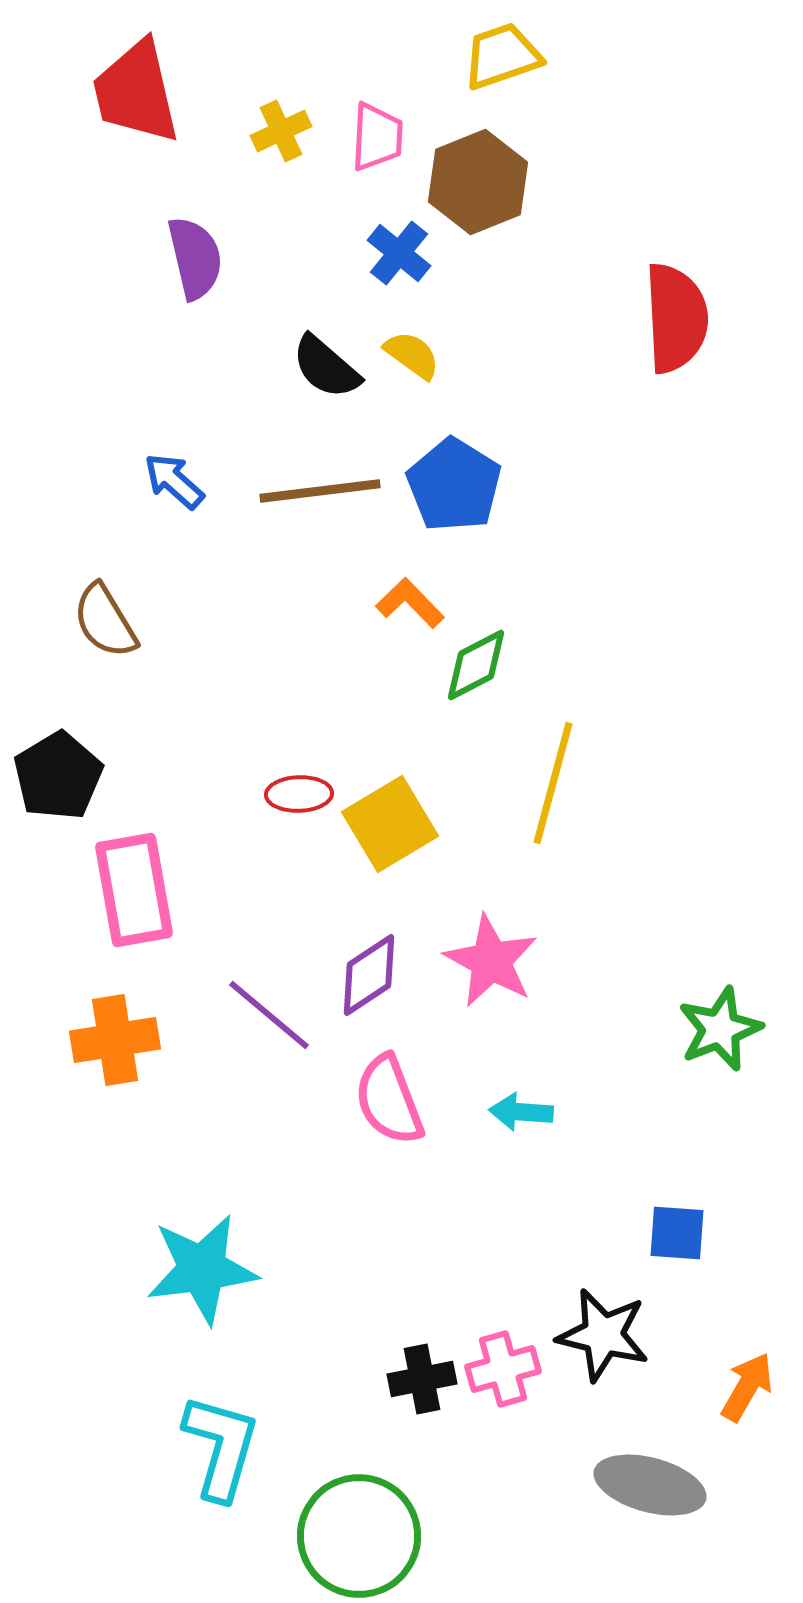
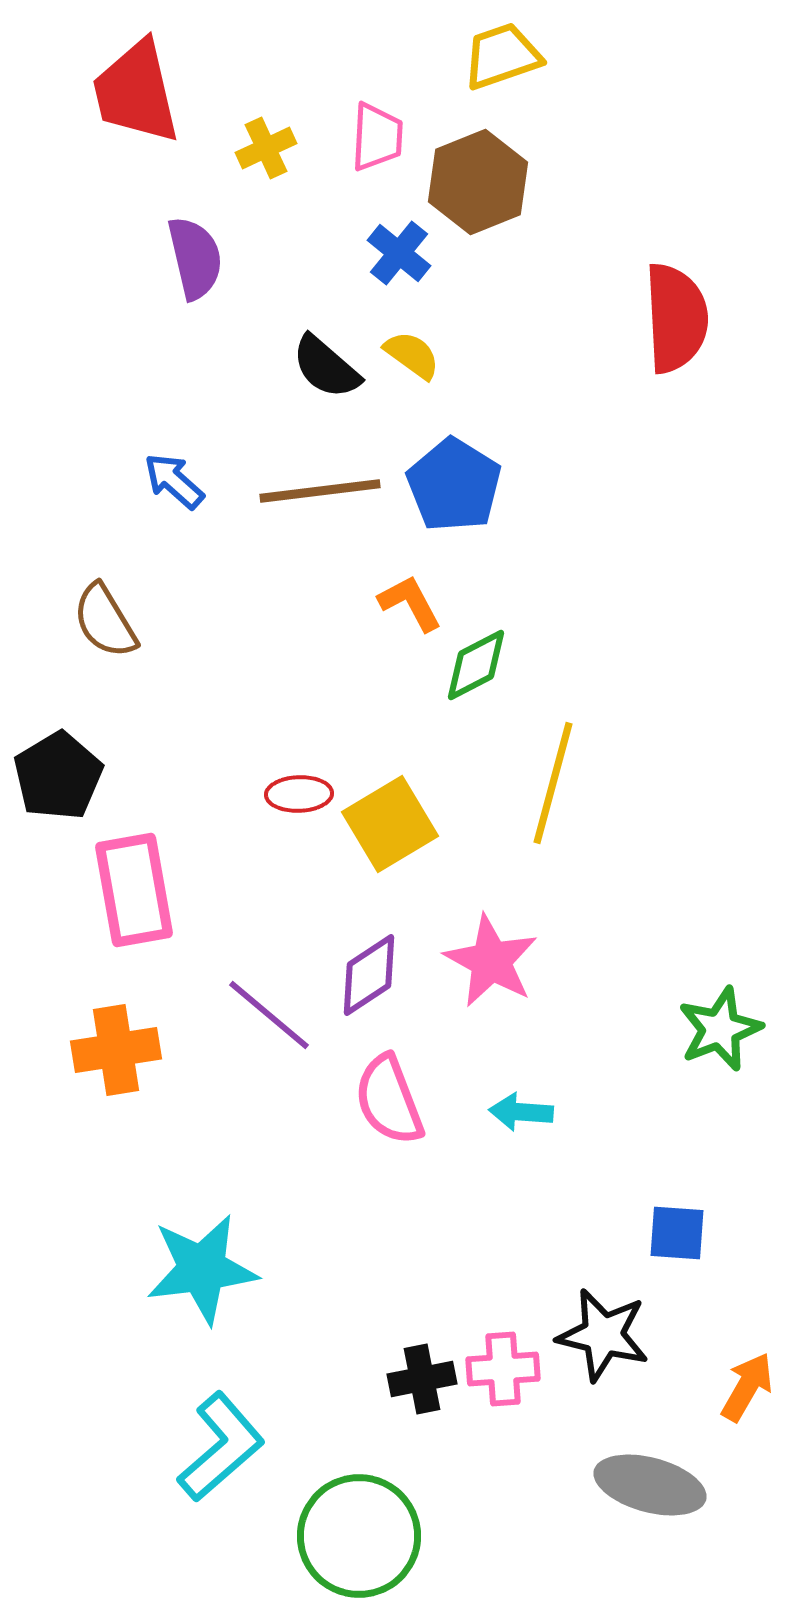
yellow cross: moved 15 px left, 17 px down
orange L-shape: rotated 16 degrees clockwise
orange cross: moved 1 px right, 10 px down
pink cross: rotated 12 degrees clockwise
cyan L-shape: rotated 33 degrees clockwise
